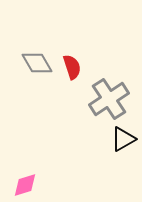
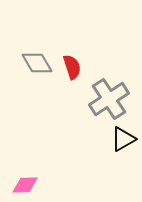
pink diamond: rotated 16 degrees clockwise
